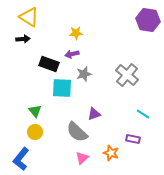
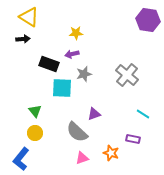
yellow circle: moved 1 px down
pink triangle: rotated 24 degrees clockwise
